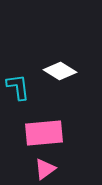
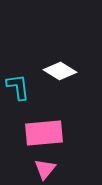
pink triangle: rotated 15 degrees counterclockwise
